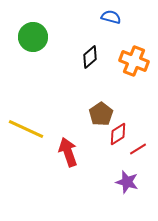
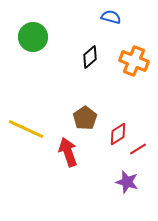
brown pentagon: moved 16 px left, 4 px down
